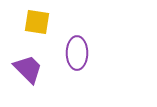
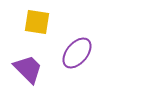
purple ellipse: rotated 40 degrees clockwise
